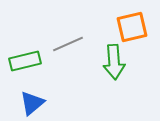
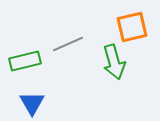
green arrow: rotated 12 degrees counterclockwise
blue triangle: rotated 20 degrees counterclockwise
